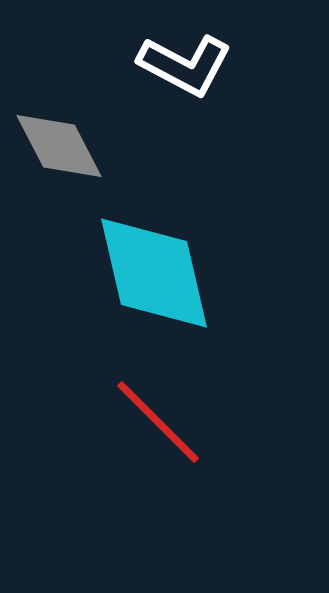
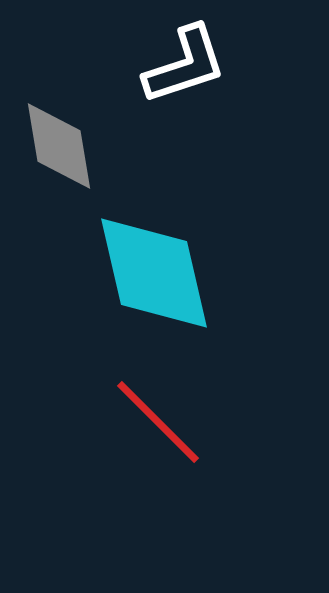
white L-shape: rotated 46 degrees counterclockwise
gray diamond: rotated 18 degrees clockwise
